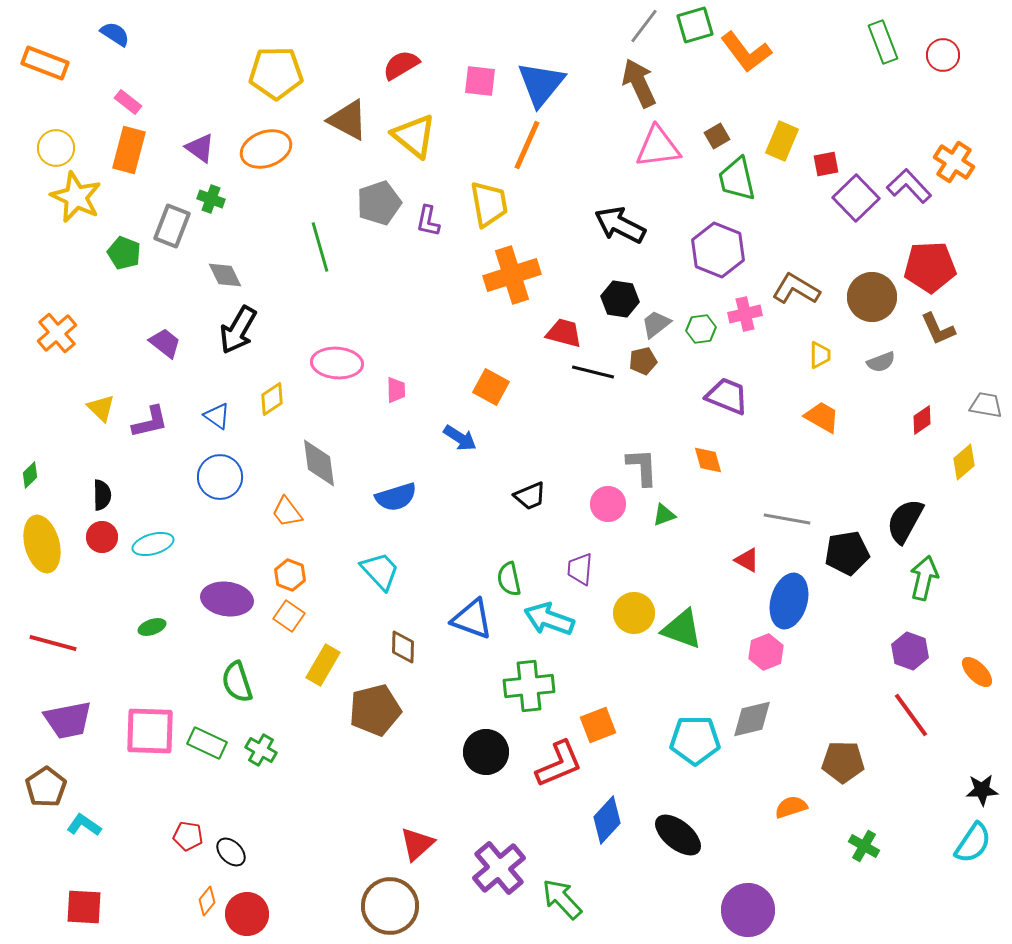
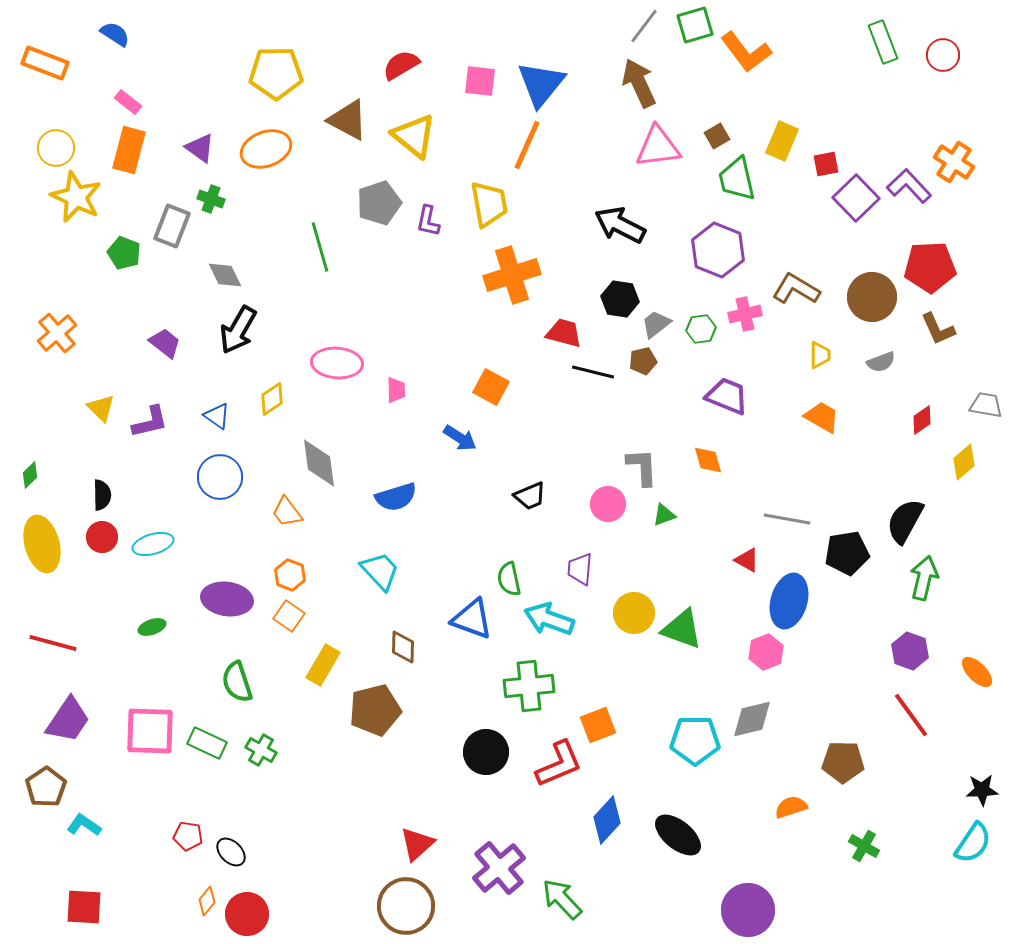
purple trapezoid at (68, 720): rotated 45 degrees counterclockwise
brown circle at (390, 906): moved 16 px right
